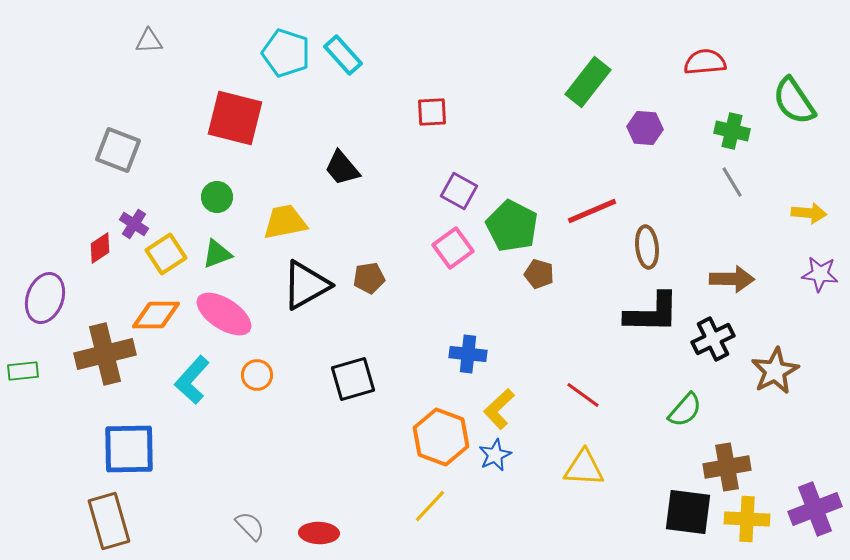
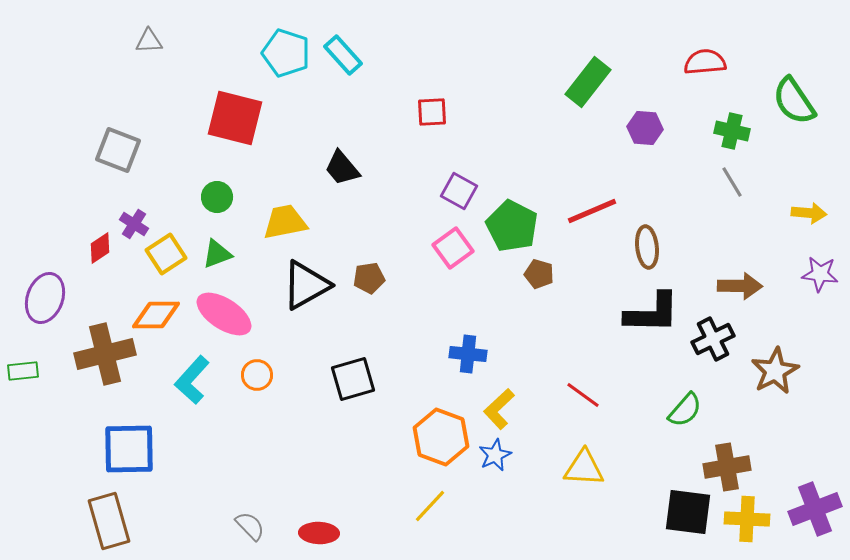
brown arrow at (732, 279): moved 8 px right, 7 px down
